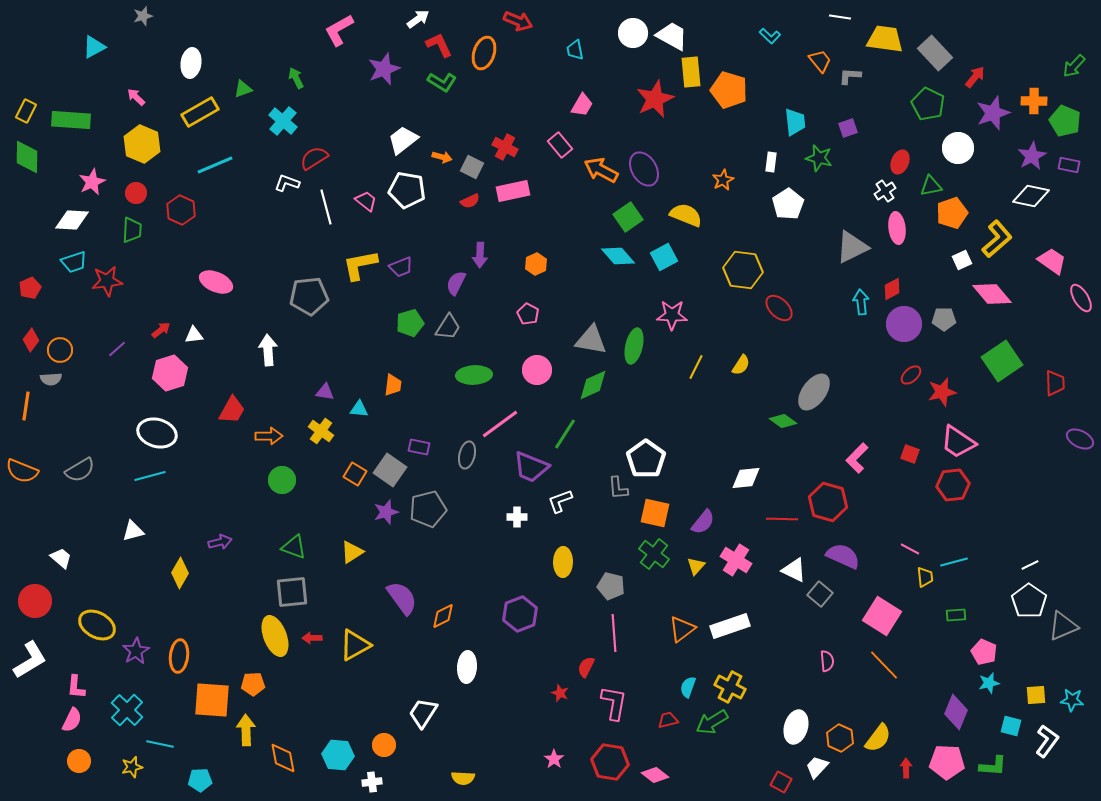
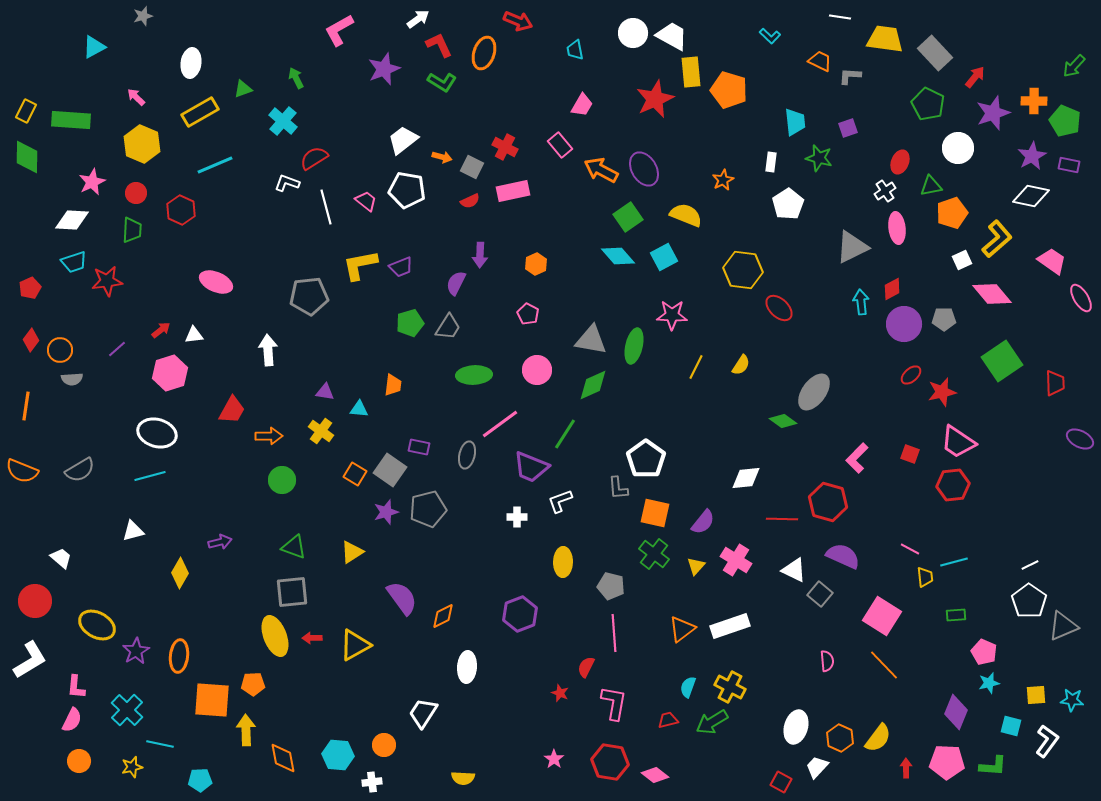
orange trapezoid at (820, 61): rotated 25 degrees counterclockwise
gray semicircle at (51, 379): moved 21 px right
